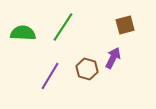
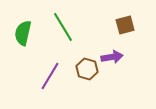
green line: rotated 64 degrees counterclockwise
green semicircle: rotated 80 degrees counterclockwise
purple arrow: moved 1 px left, 1 px up; rotated 55 degrees clockwise
